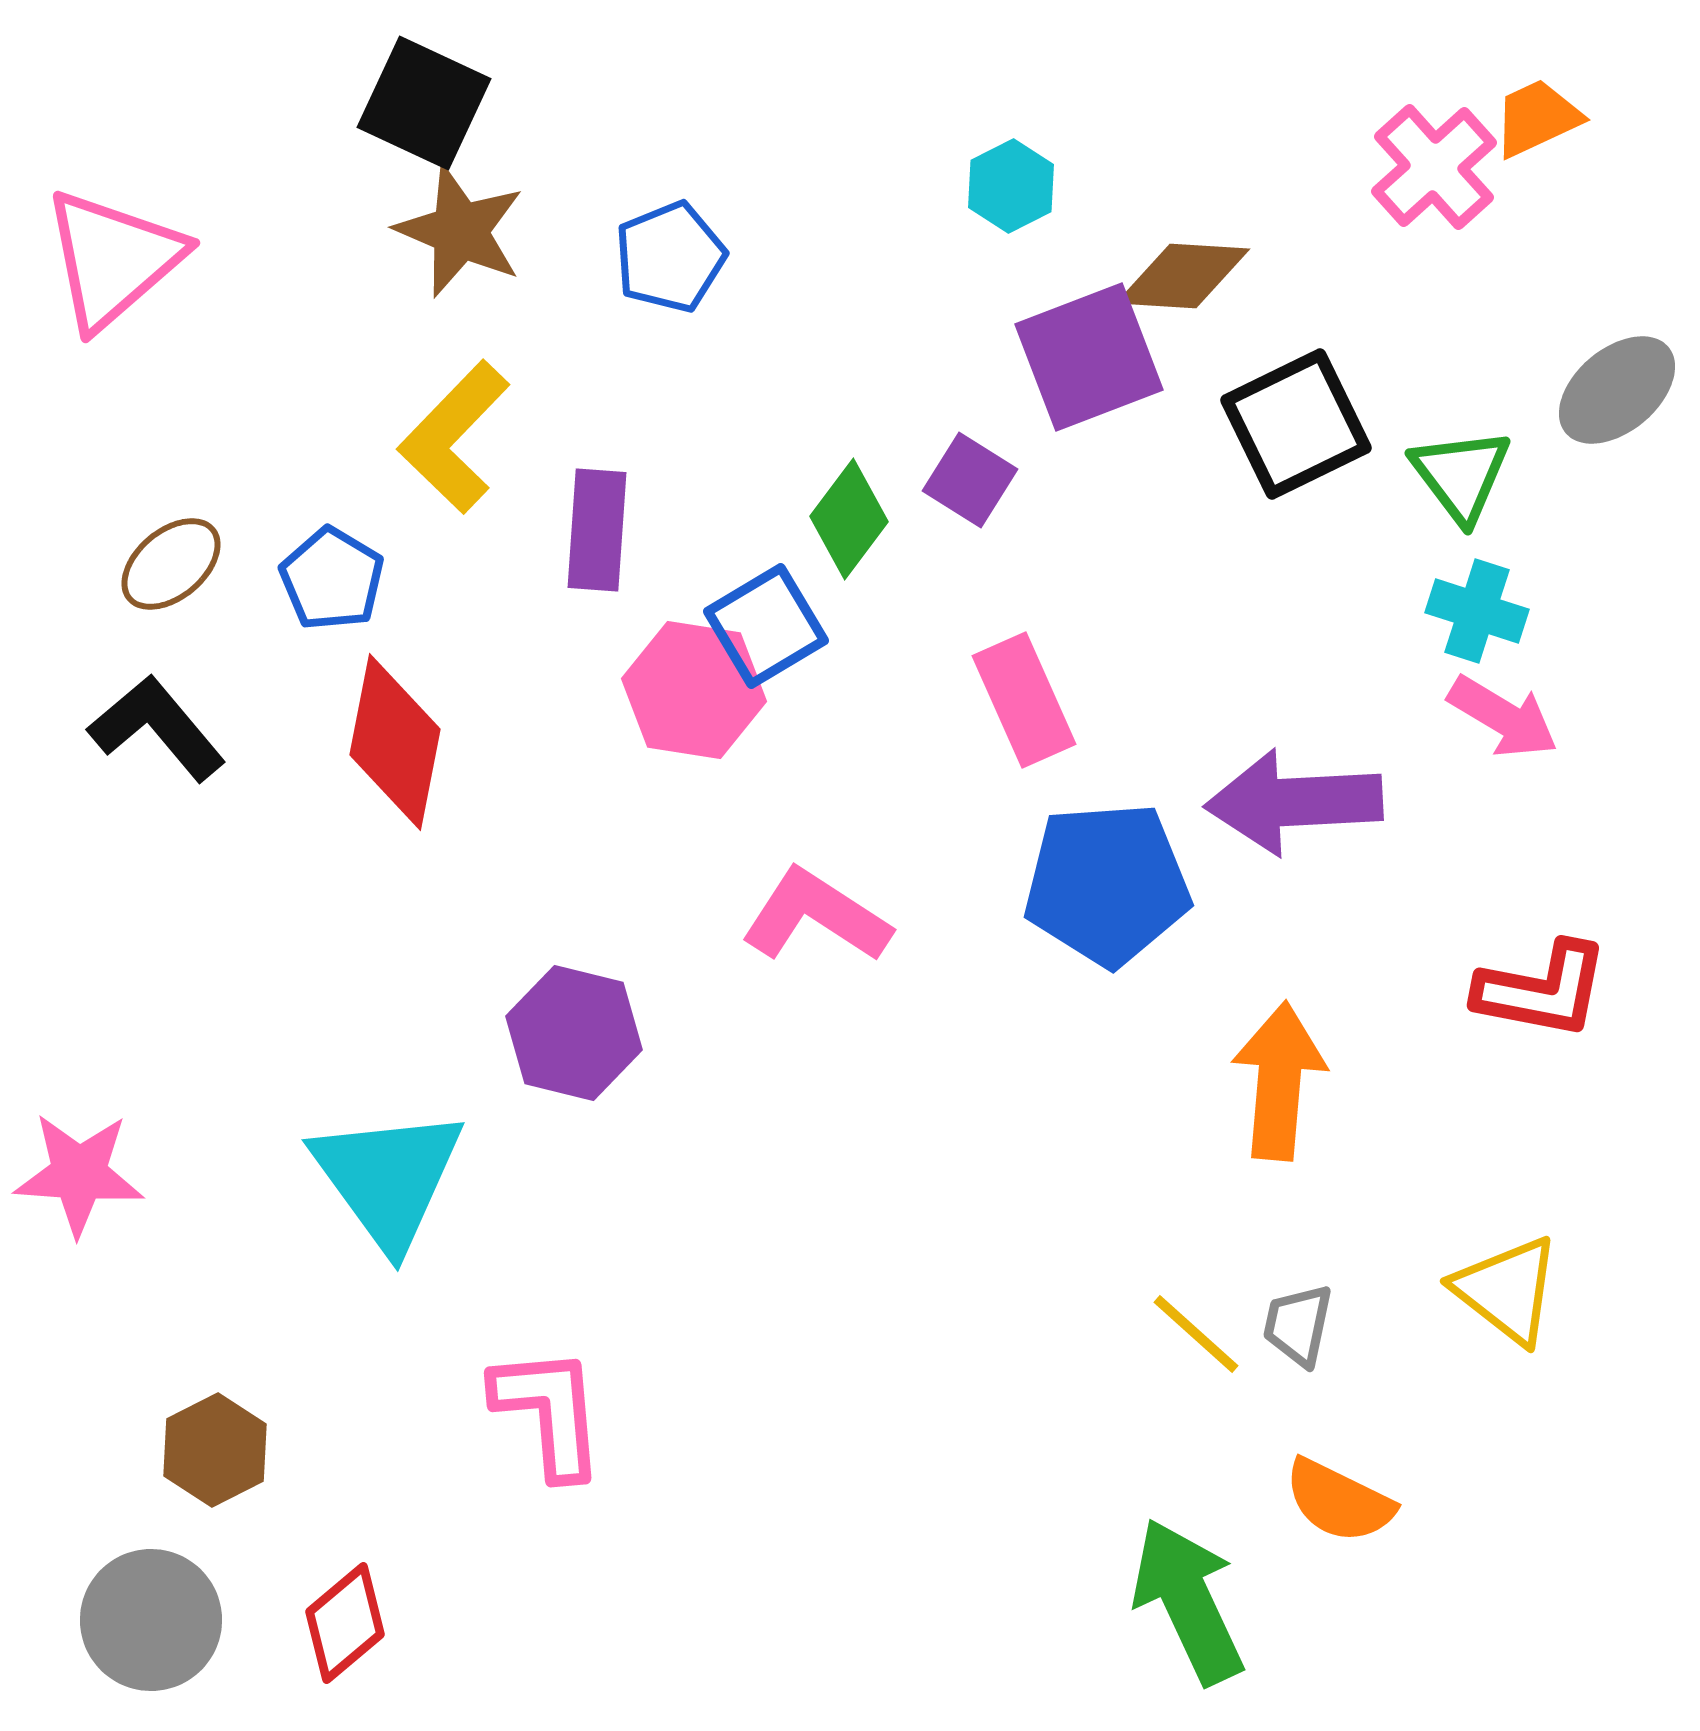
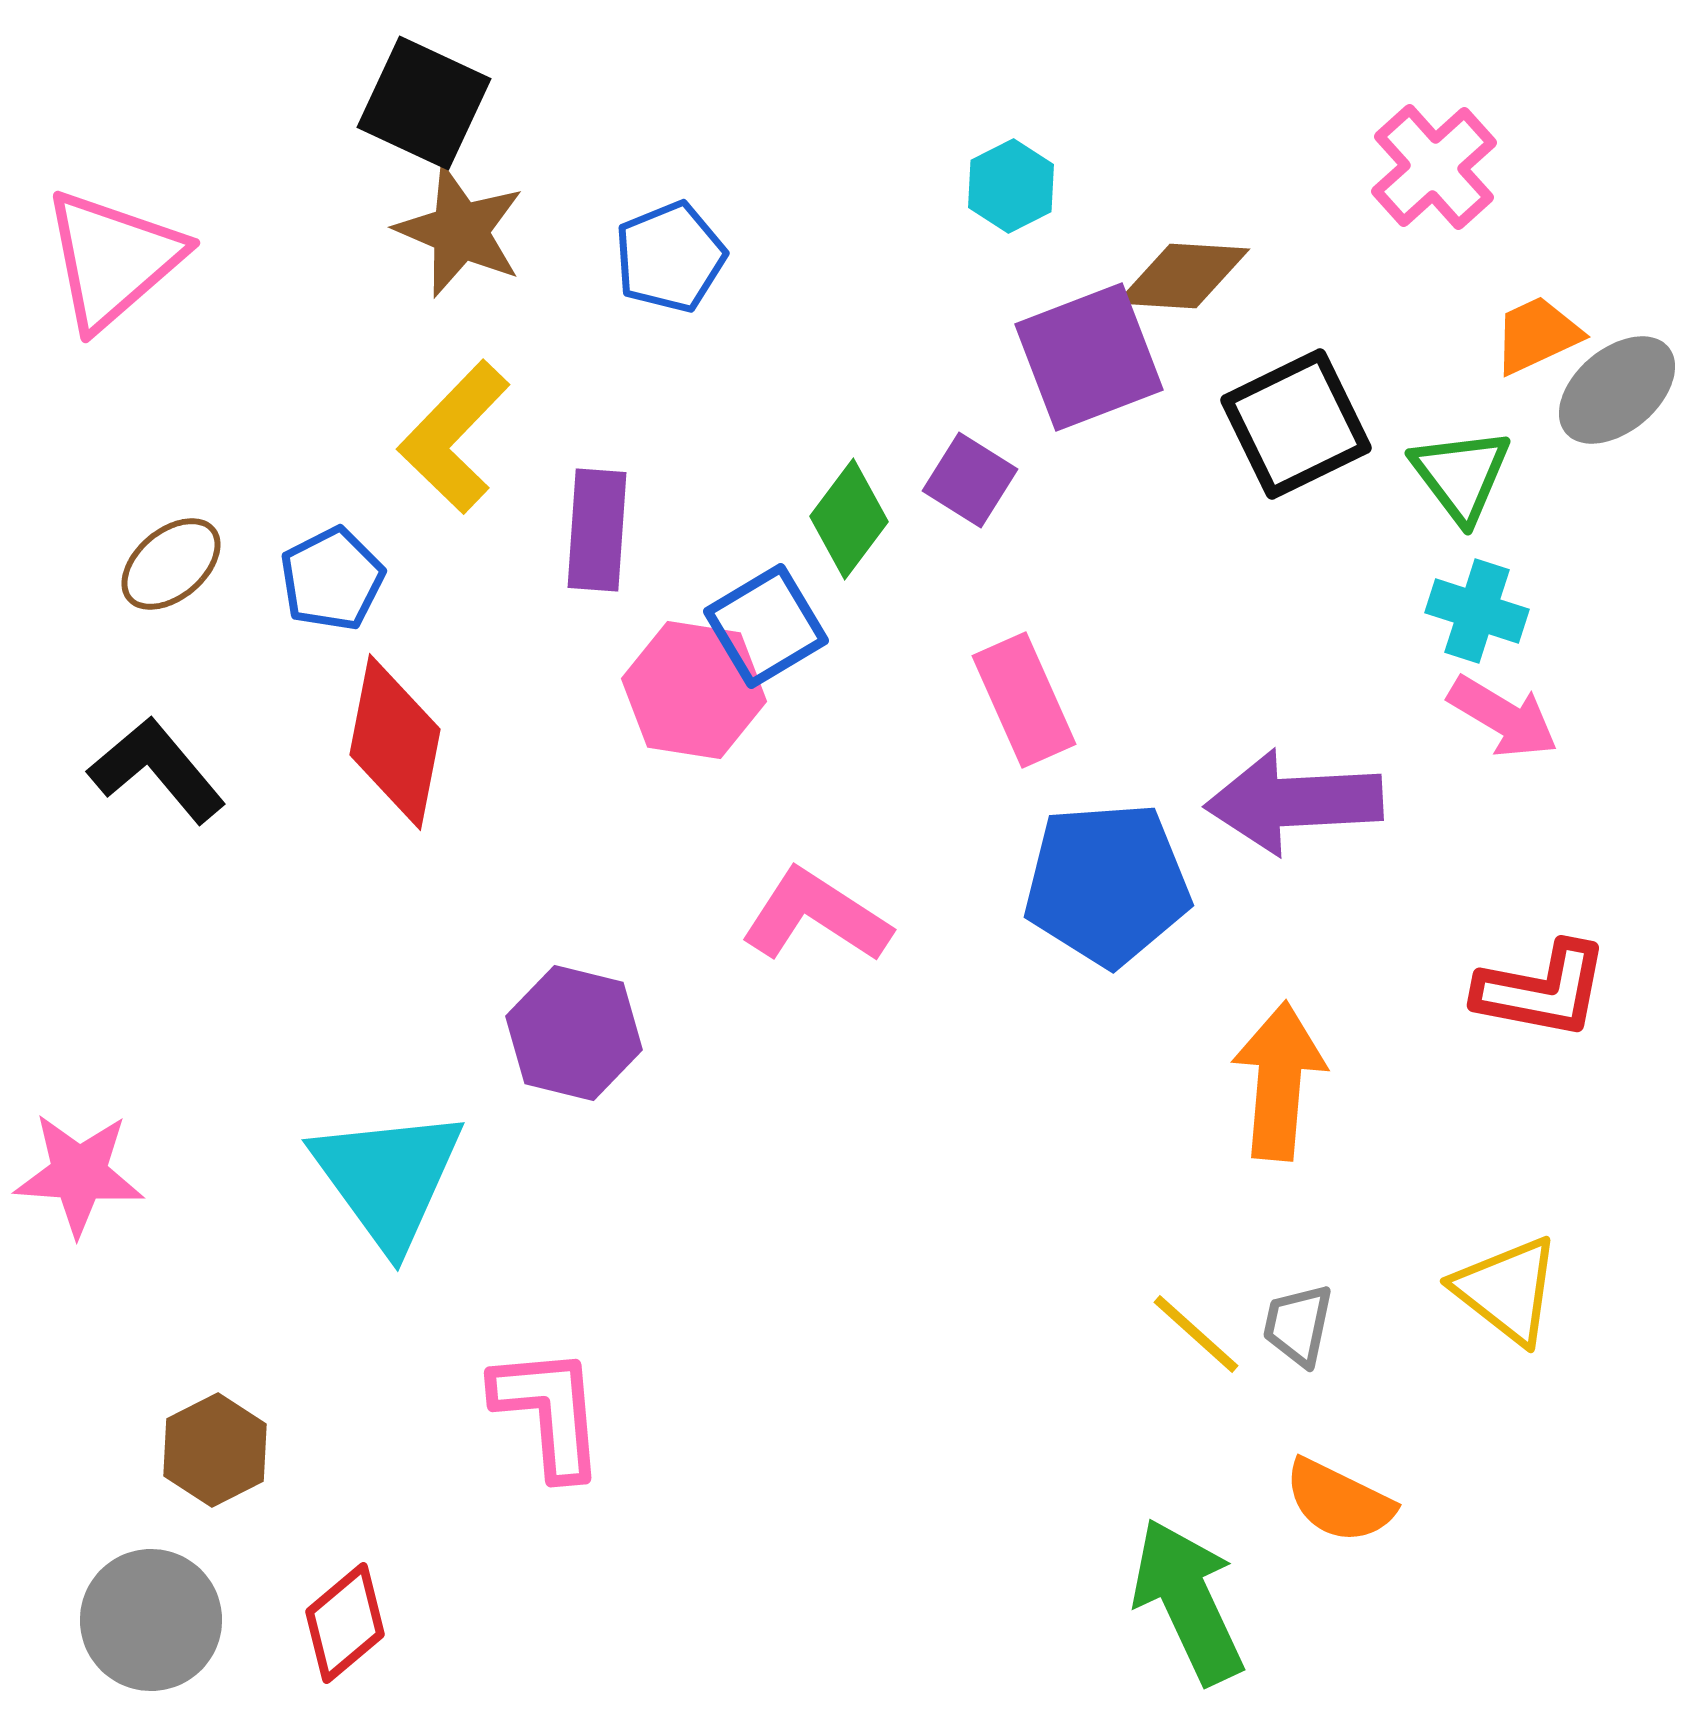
orange trapezoid at (1537, 118): moved 217 px down
blue pentagon at (332, 579): rotated 14 degrees clockwise
black L-shape at (157, 728): moved 42 px down
